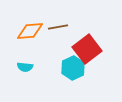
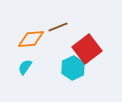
brown line: rotated 12 degrees counterclockwise
orange diamond: moved 1 px right, 8 px down
cyan semicircle: rotated 119 degrees clockwise
